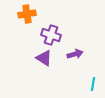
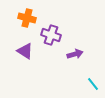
orange cross: moved 4 px down; rotated 24 degrees clockwise
purple triangle: moved 19 px left, 7 px up
cyan line: rotated 48 degrees counterclockwise
